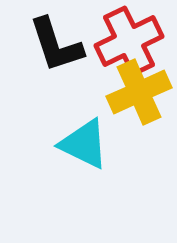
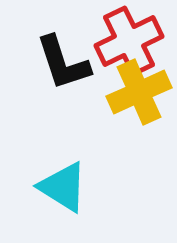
black L-shape: moved 7 px right, 18 px down
cyan triangle: moved 21 px left, 43 px down; rotated 6 degrees clockwise
